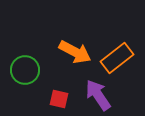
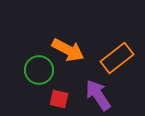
orange arrow: moved 7 px left, 2 px up
green circle: moved 14 px right
